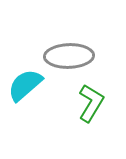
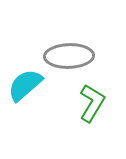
green L-shape: moved 1 px right
